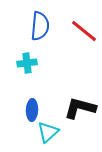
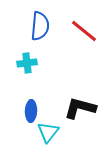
blue ellipse: moved 1 px left, 1 px down
cyan triangle: rotated 10 degrees counterclockwise
